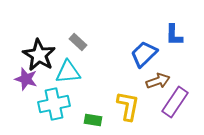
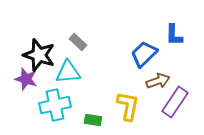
black star: rotated 12 degrees counterclockwise
cyan cross: moved 1 px right, 1 px down
